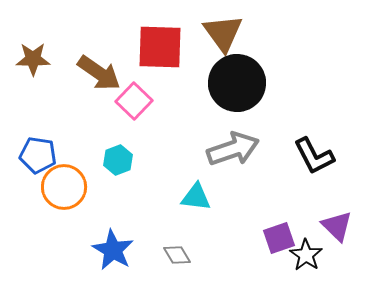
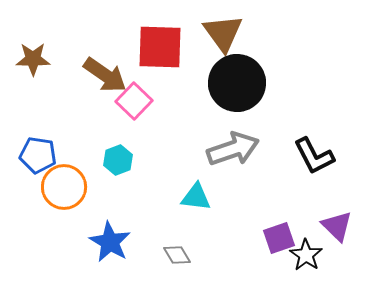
brown arrow: moved 6 px right, 2 px down
blue star: moved 3 px left, 8 px up
